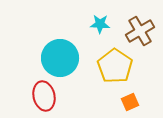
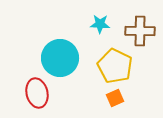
brown cross: rotated 32 degrees clockwise
yellow pentagon: rotated 8 degrees counterclockwise
red ellipse: moved 7 px left, 3 px up
orange square: moved 15 px left, 4 px up
